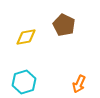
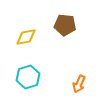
brown pentagon: moved 1 px right; rotated 20 degrees counterclockwise
cyan hexagon: moved 4 px right, 5 px up
